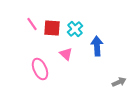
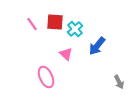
red square: moved 3 px right, 6 px up
blue arrow: rotated 138 degrees counterclockwise
pink ellipse: moved 6 px right, 8 px down
gray arrow: rotated 88 degrees clockwise
